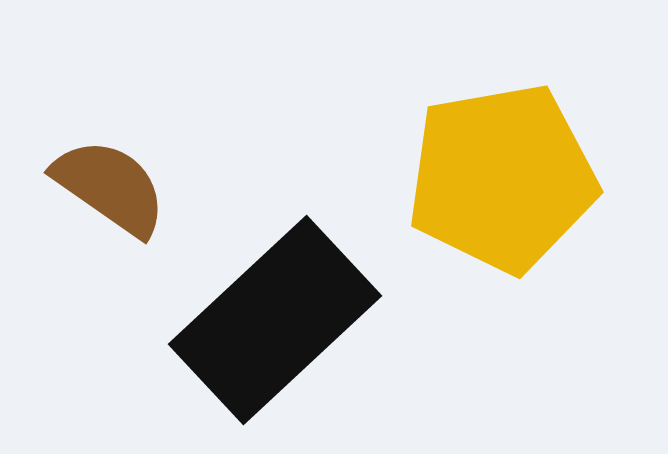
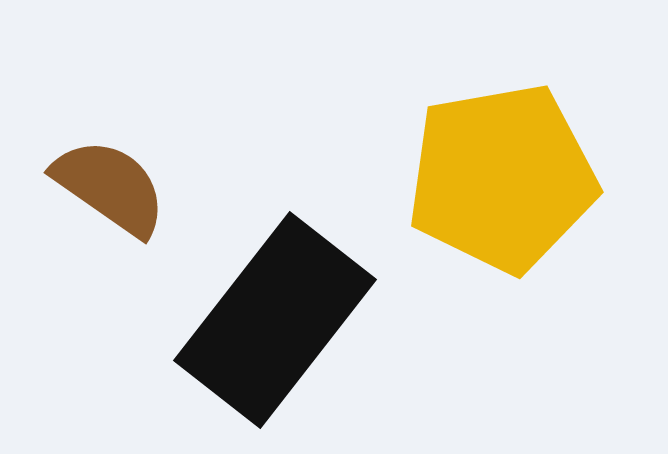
black rectangle: rotated 9 degrees counterclockwise
